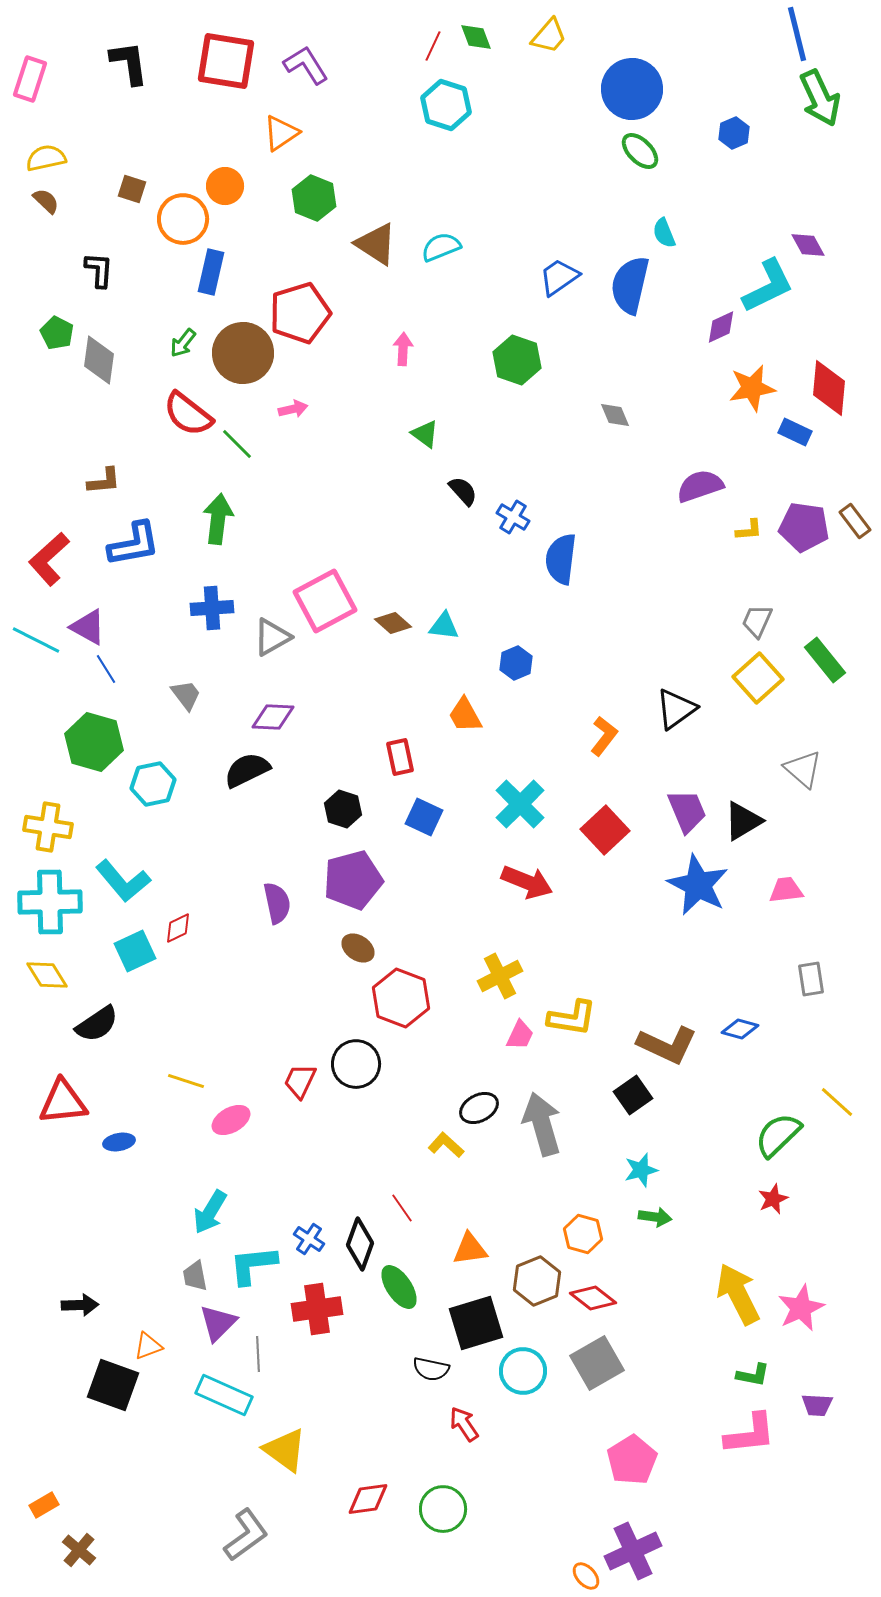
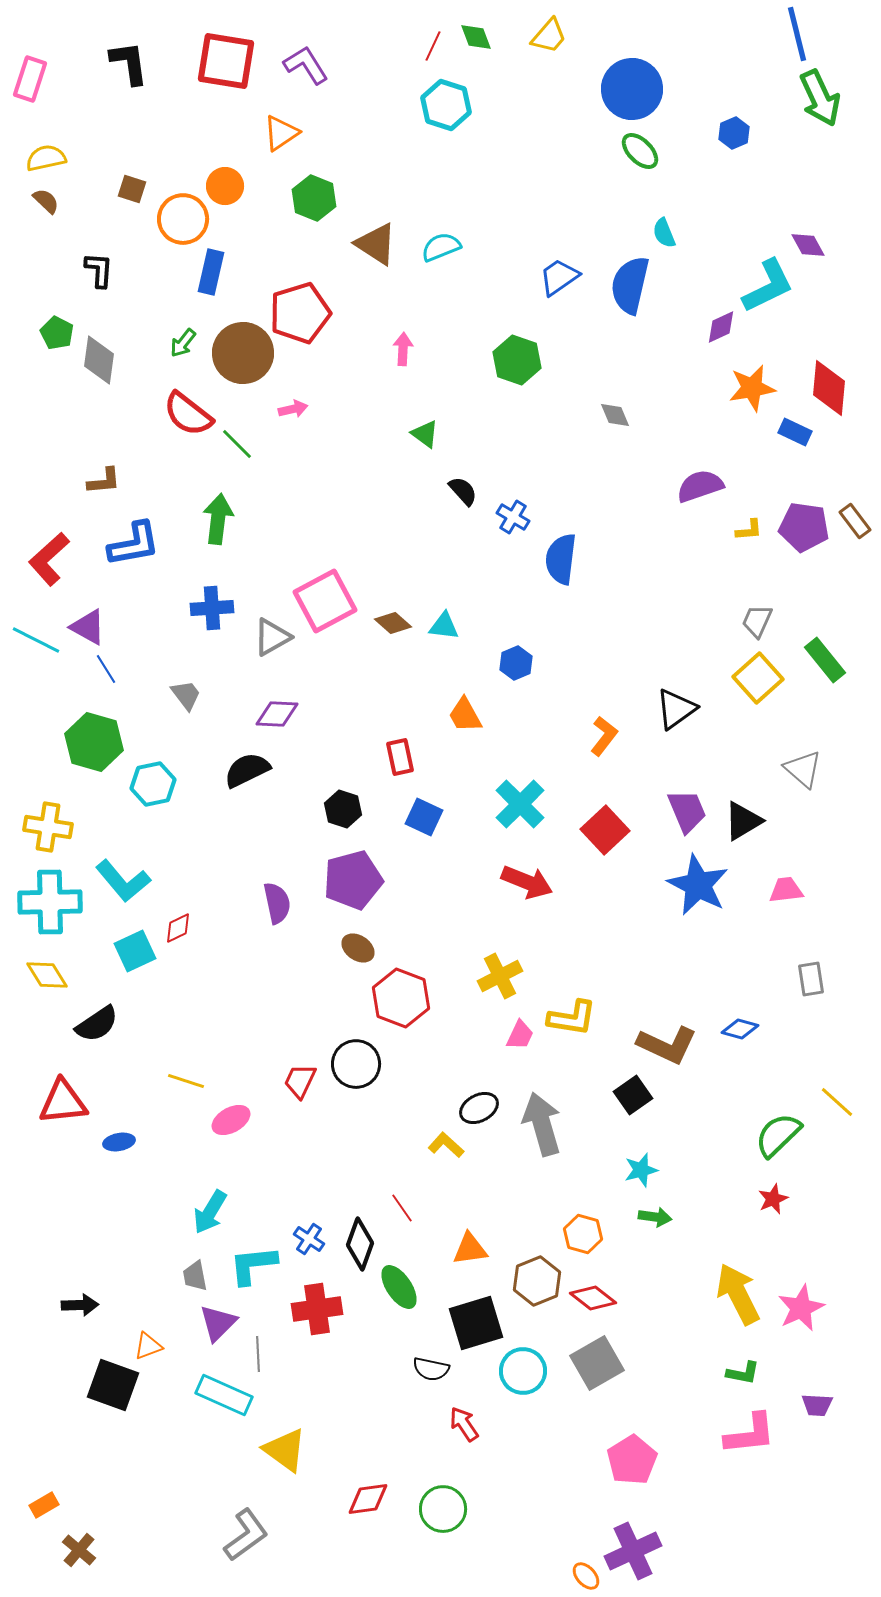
purple diamond at (273, 717): moved 4 px right, 3 px up
green L-shape at (753, 1375): moved 10 px left, 2 px up
